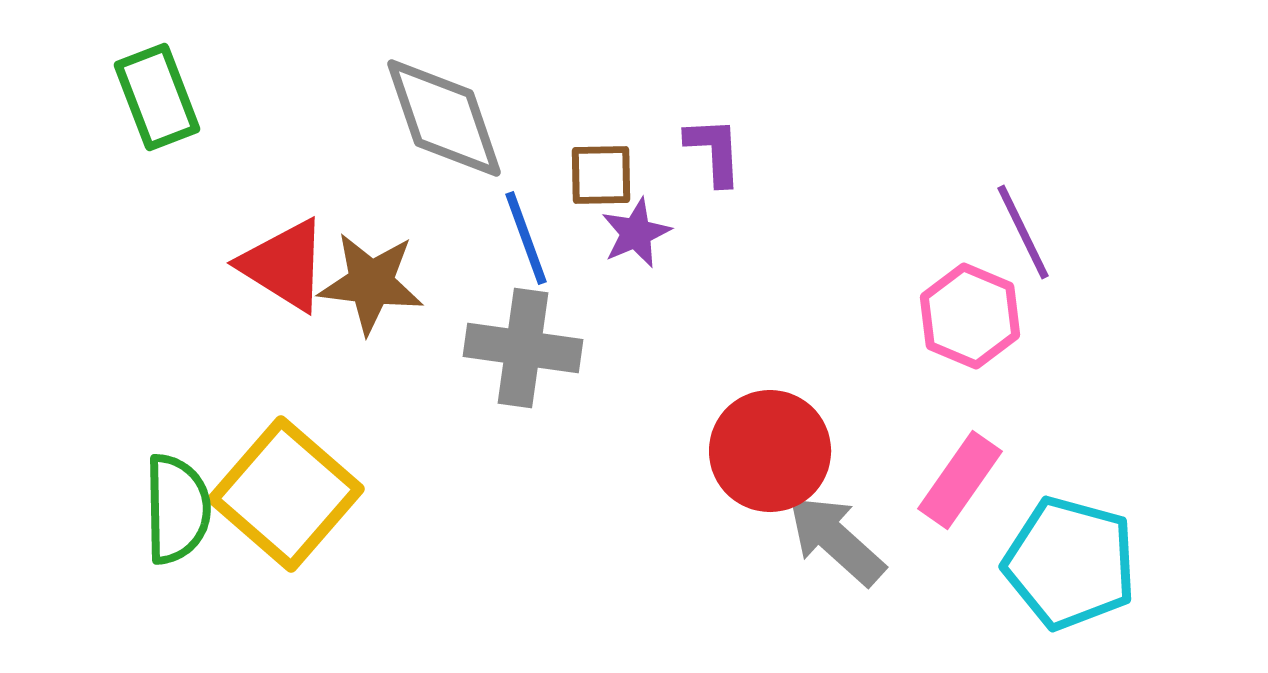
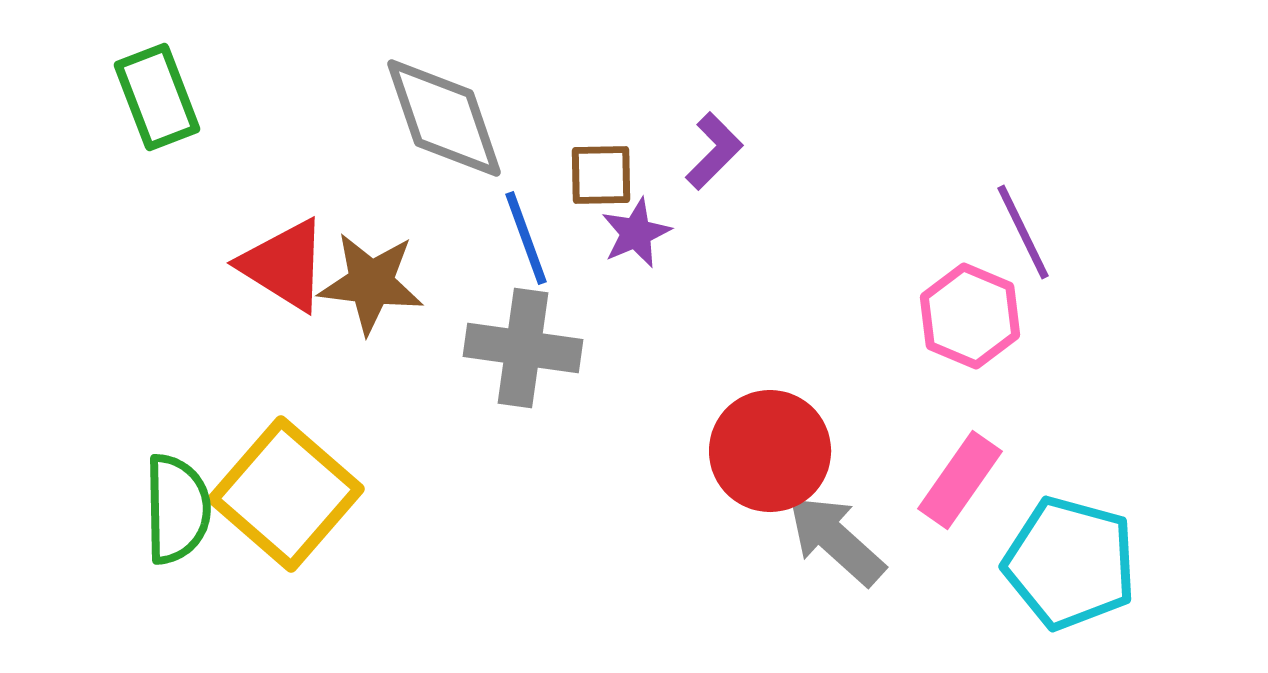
purple L-shape: rotated 48 degrees clockwise
